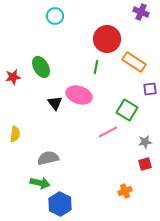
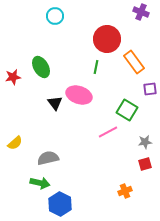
orange rectangle: rotated 20 degrees clockwise
yellow semicircle: moved 9 px down; rotated 42 degrees clockwise
